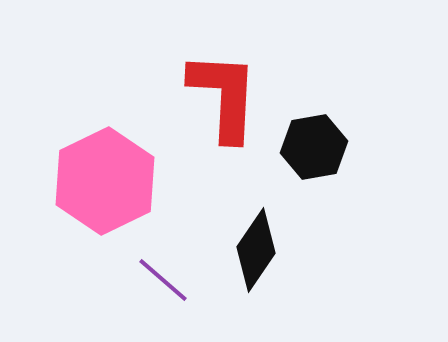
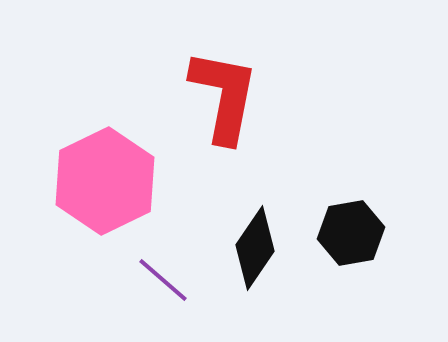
red L-shape: rotated 8 degrees clockwise
black hexagon: moved 37 px right, 86 px down
black diamond: moved 1 px left, 2 px up
